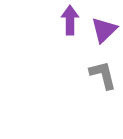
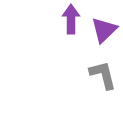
purple arrow: moved 1 px right, 1 px up
